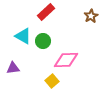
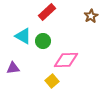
red rectangle: moved 1 px right
